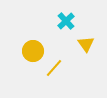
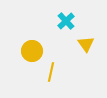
yellow circle: moved 1 px left
yellow line: moved 3 px left, 4 px down; rotated 30 degrees counterclockwise
